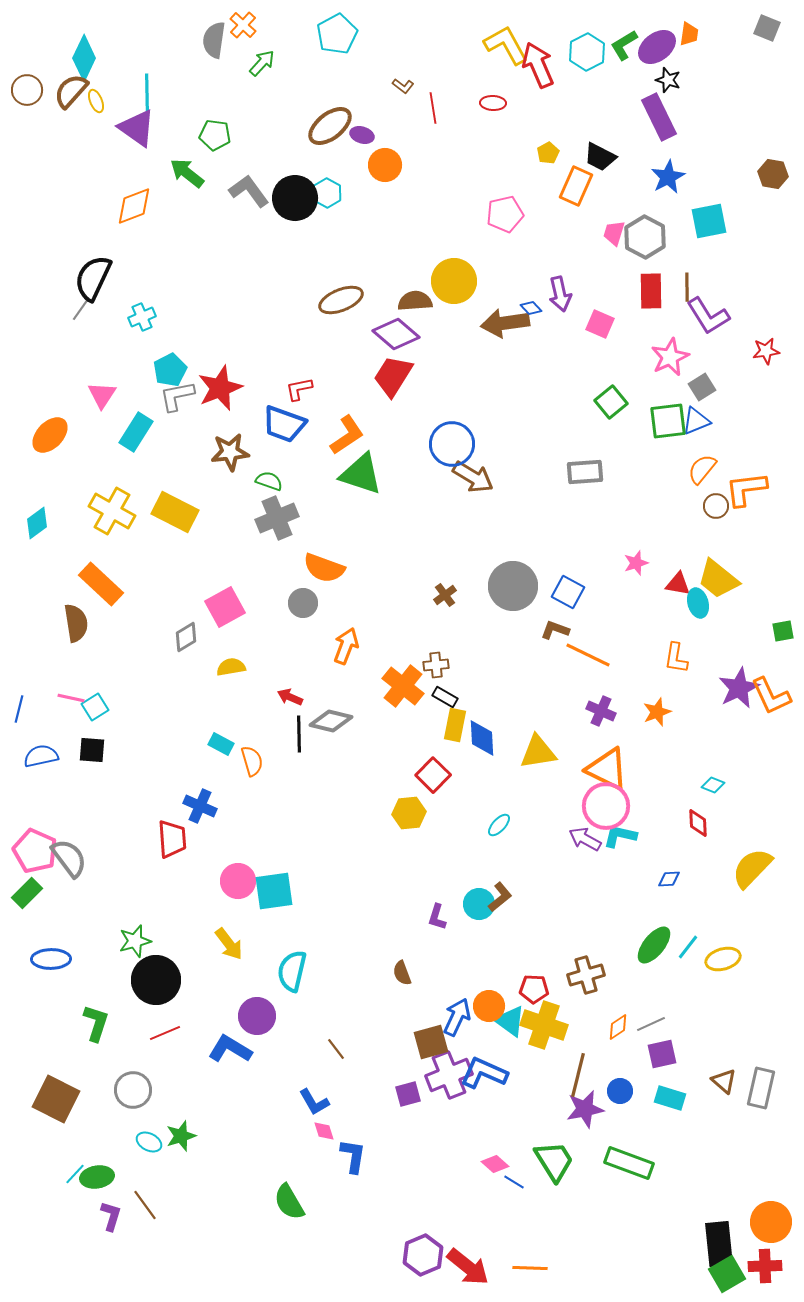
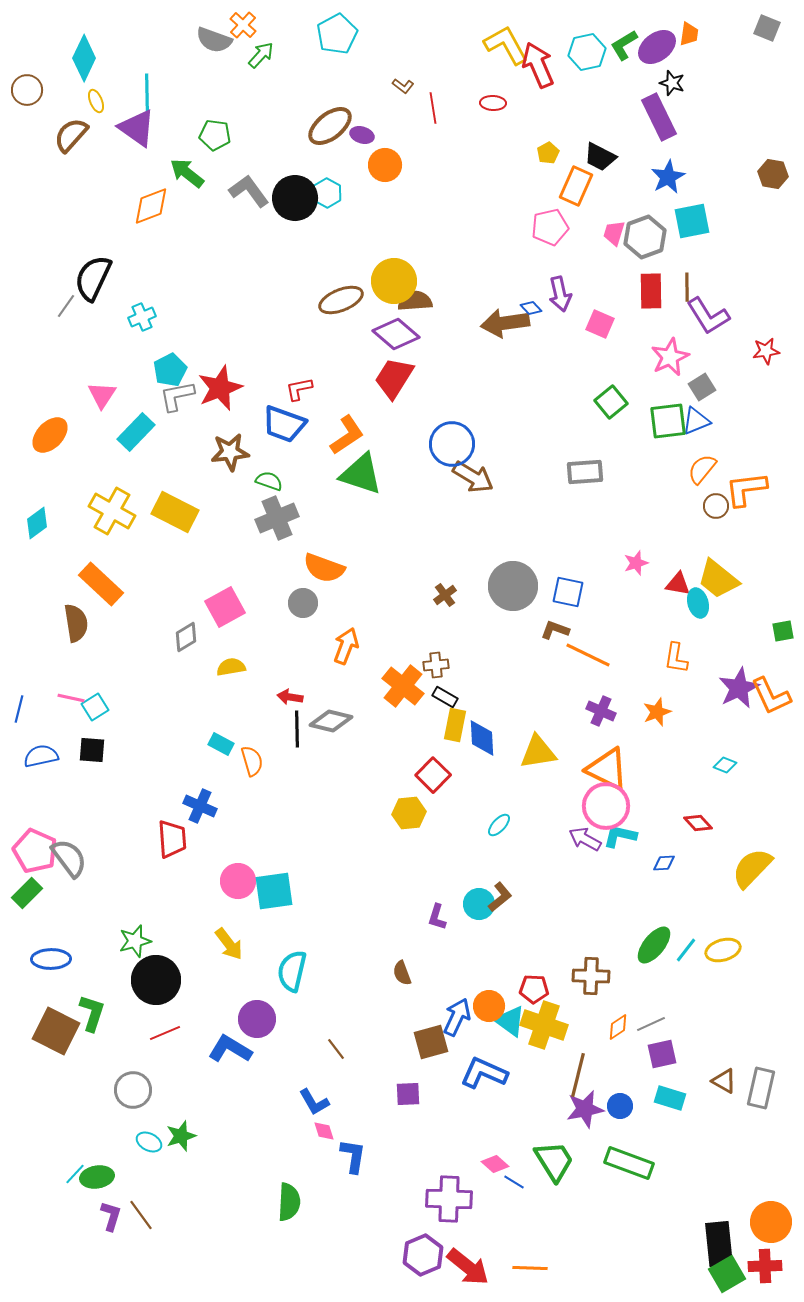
gray semicircle at (214, 40): rotated 78 degrees counterclockwise
cyan hexagon at (587, 52): rotated 15 degrees clockwise
green arrow at (262, 63): moved 1 px left, 8 px up
black star at (668, 80): moved 4 px right, 3 px down
brown semicircle at (71, 91): moved 44 px down
orange diamond at (134, 206): moved 17 px right
pink pentagon at (505, 214): moved 45 px right, 13 px down
cyan square at (709, 221): moved 17 px left
gray hexagon at (645, 237): rotated 12 degrees clockwise
yellow circle at (454, 281): moved 60 px left
gray line at (81, 309): moved 15 px left, 3 px up
red trapezoid at (393, 376): moved 1 px right, 2 px down
cyan rectangle at (136, 432): rotated 12 degrees clockwise
blue square at (568, 592): rotated 16 degrees counterclockwise
red arrow at (290, 697): rotated 15 degrees counterclockwise
black line at (299, 734): moved 2 px left, 5 px up
cyan diamond at (713, 785): moved 12 px right, 20 px up
red diamond at (698, 823): rotated 40 degrees counterclockwise
blue diamond at (669, 879): moved 5 px left, 16 px up
cyan line at (688, 947): moved 2 px left, 3 px down
yellow ellipse at (723, 959): moved 9 px up
brown cross at (586, 975): moved 5 px right, 1 px down; rotated 18 degrees clockwise
purple circle at (257, 1016): moved 3 px down
green L-shape at (96, 1023): moved 4 px left, 10 px up
purple cross at (449, 1075): moved 124 px down; rotated 24 degrees clockwise
brown triangle at (724, 1081): rotated 12 degrees counterclockwise
blue circle at (620, 1091): moved 15 px down
purple square at (408, 1094): rotated 12 degrees clockwise
brown square at (56, 1099): moved 68 px up
green semicircle at (289, 1202): rotated 147 degrees counterclockwise
brown line at (145, 1205): moved 4 px left, 10 px down
